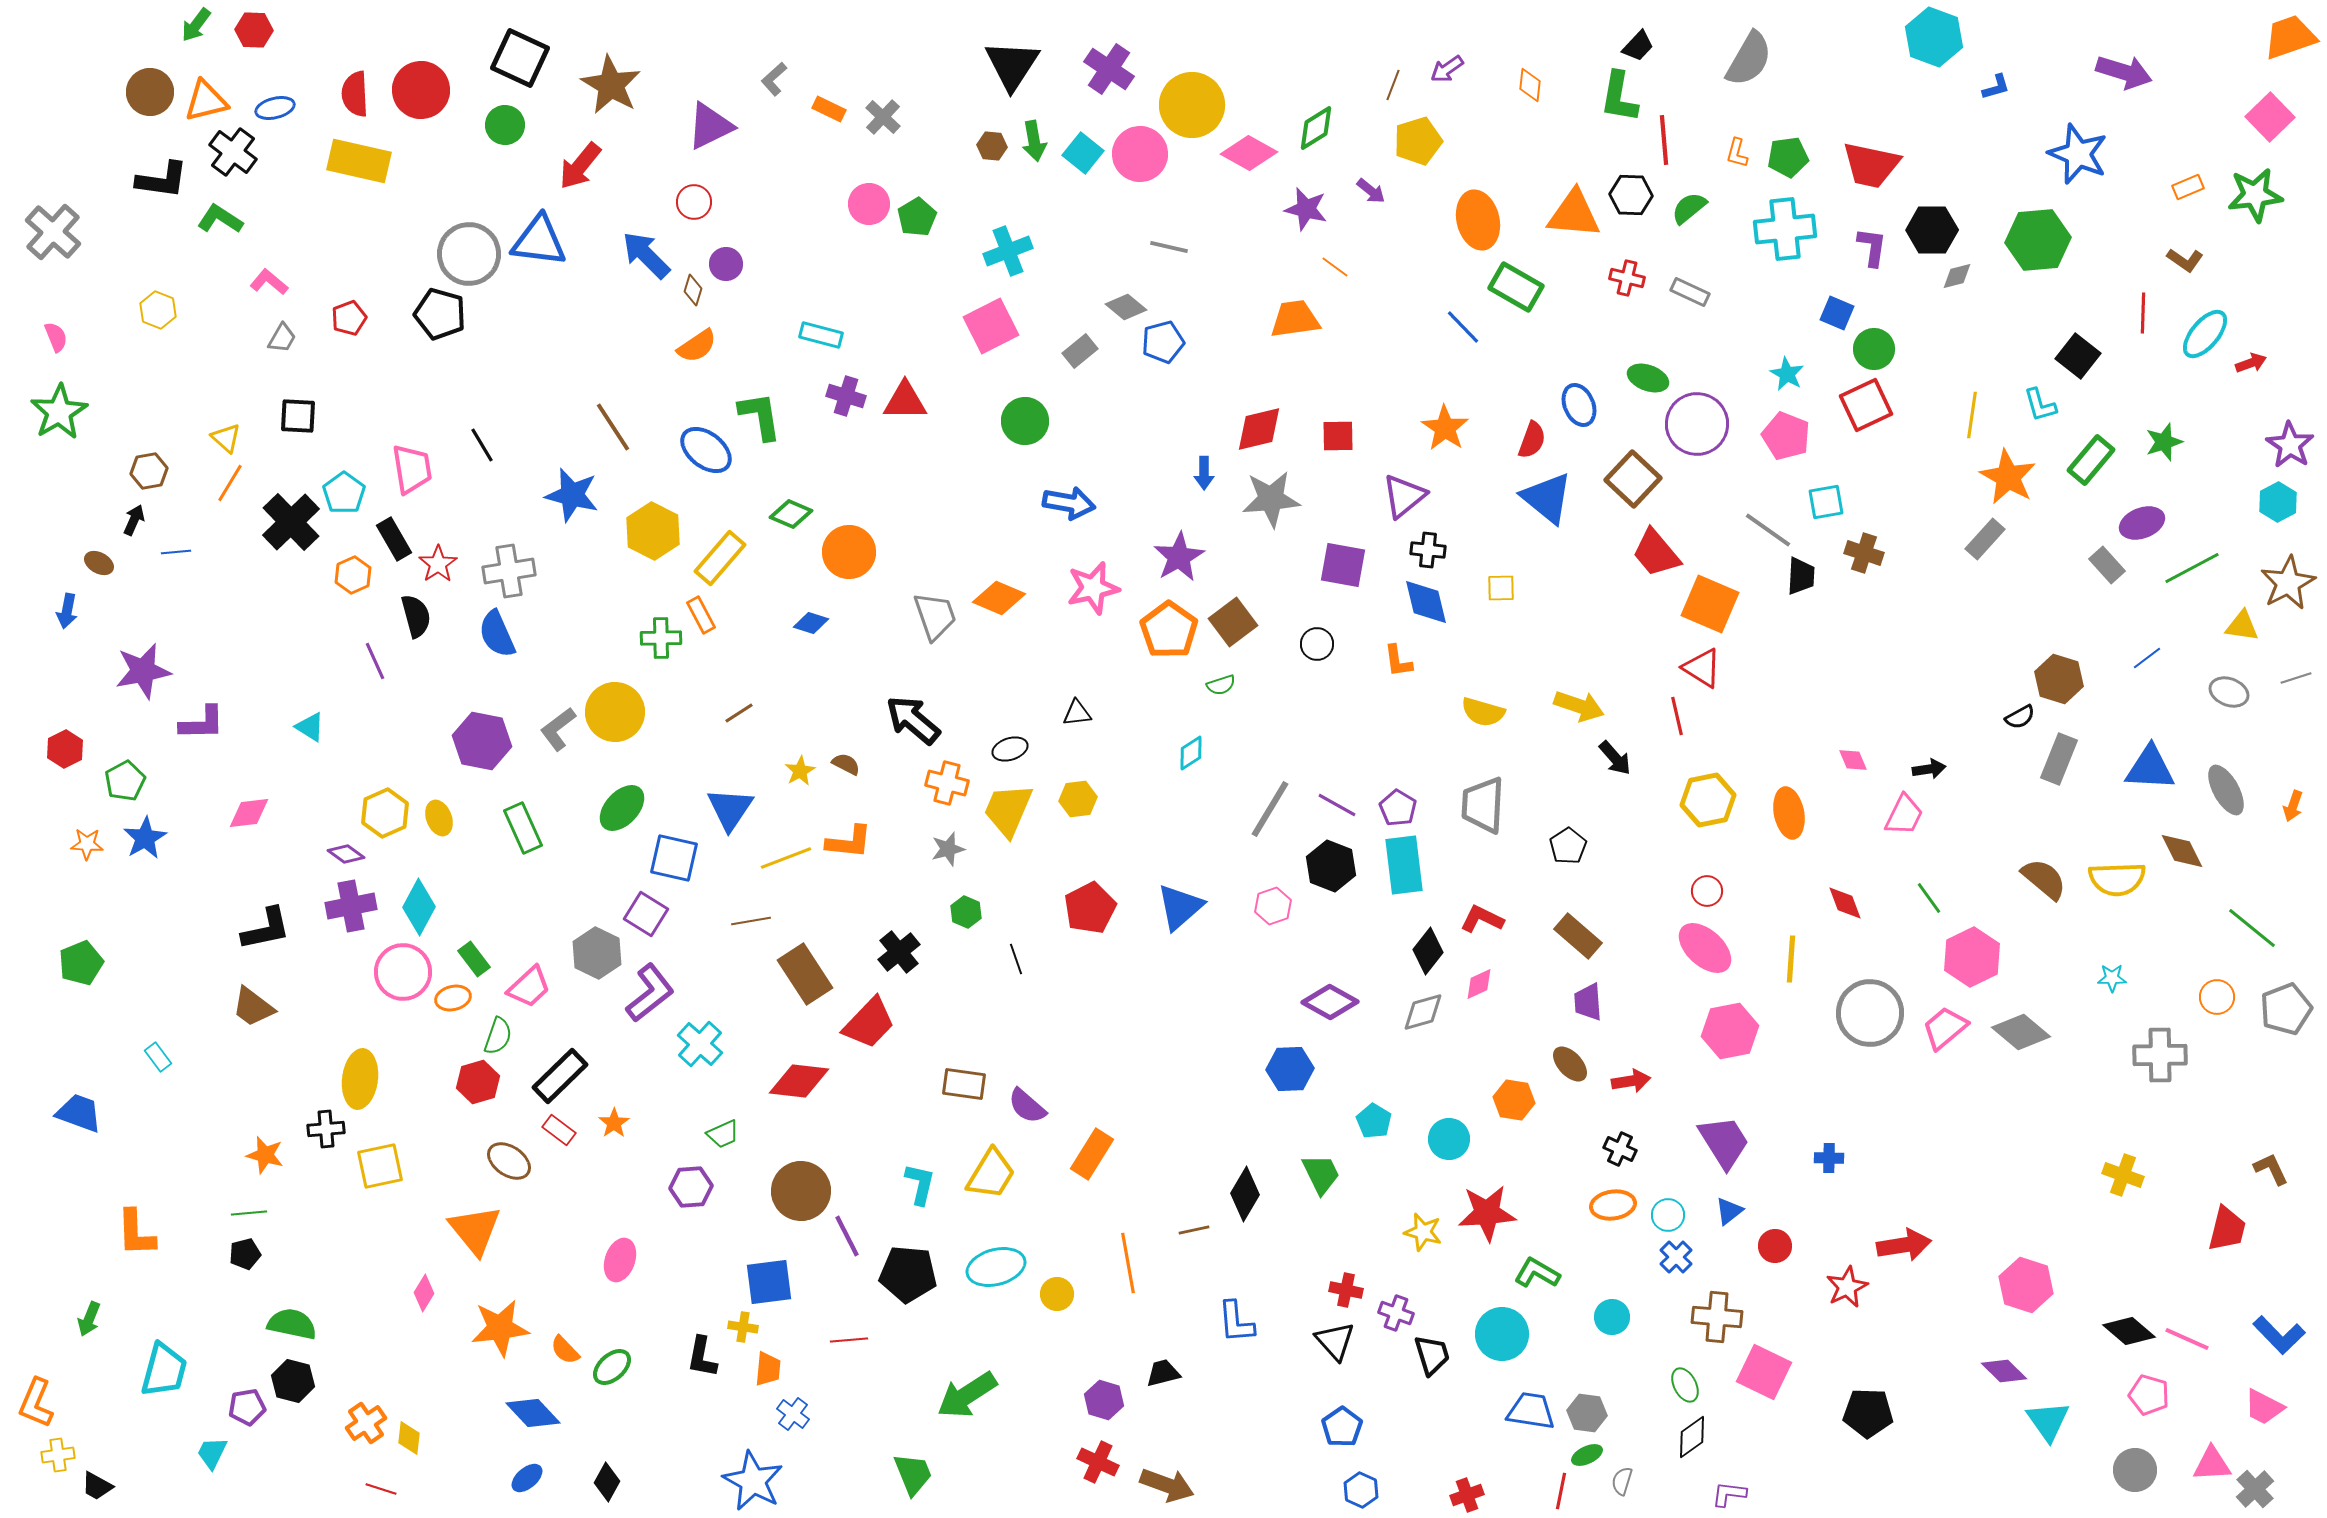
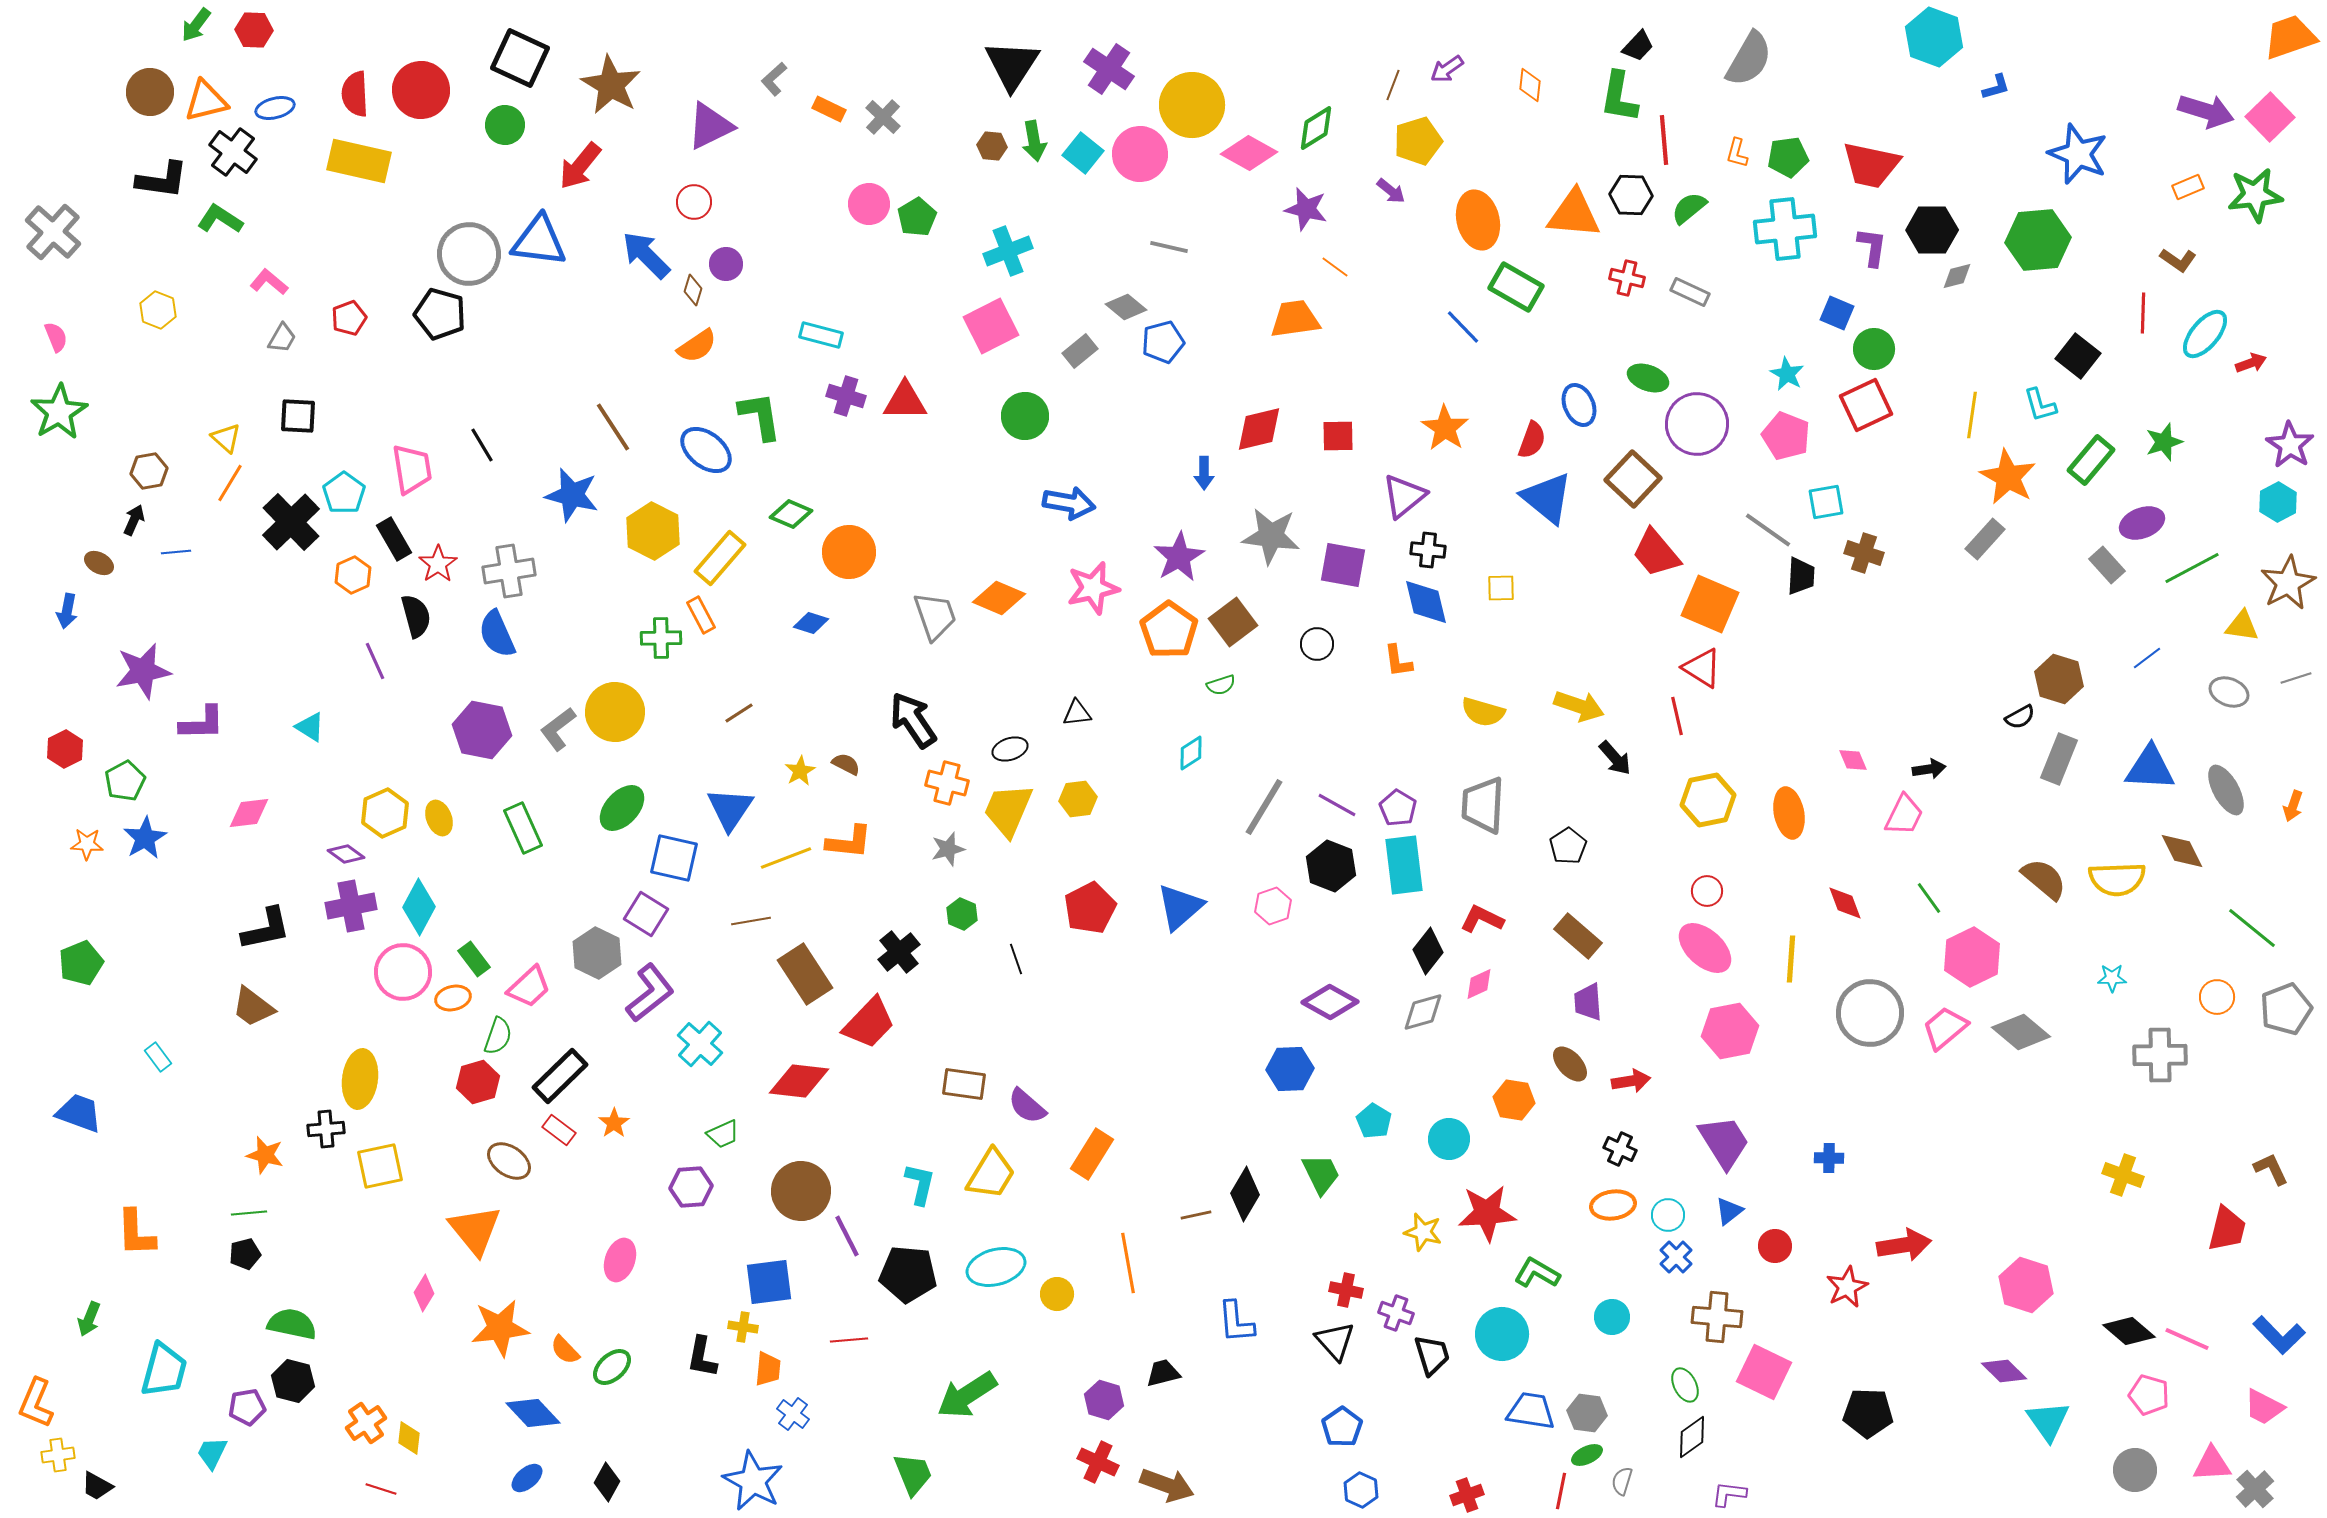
purple arrow at (2124, 72): moved 82 px right, 39 px down
purple arrow at (1371, 191): moved 20 px right
brown L-shape at (2185, 260): moved 7 px left
green circle at (1025, 421): moved 5 px up
gray star at (1271, 499): moved 37 px down; rotated 12 degrees clockwise
black arrow at (913, 720): rotated 16 degrees clockwise
purple hexagon at (482, 741): moved 11 px up
gray line at (1270, 809): moved 6 px left, 2 px up
green hexagon at (966, 912): moved 4 px left, 2 px down
brown line at (1194, 1230): moved 2 px right, 15 px up
